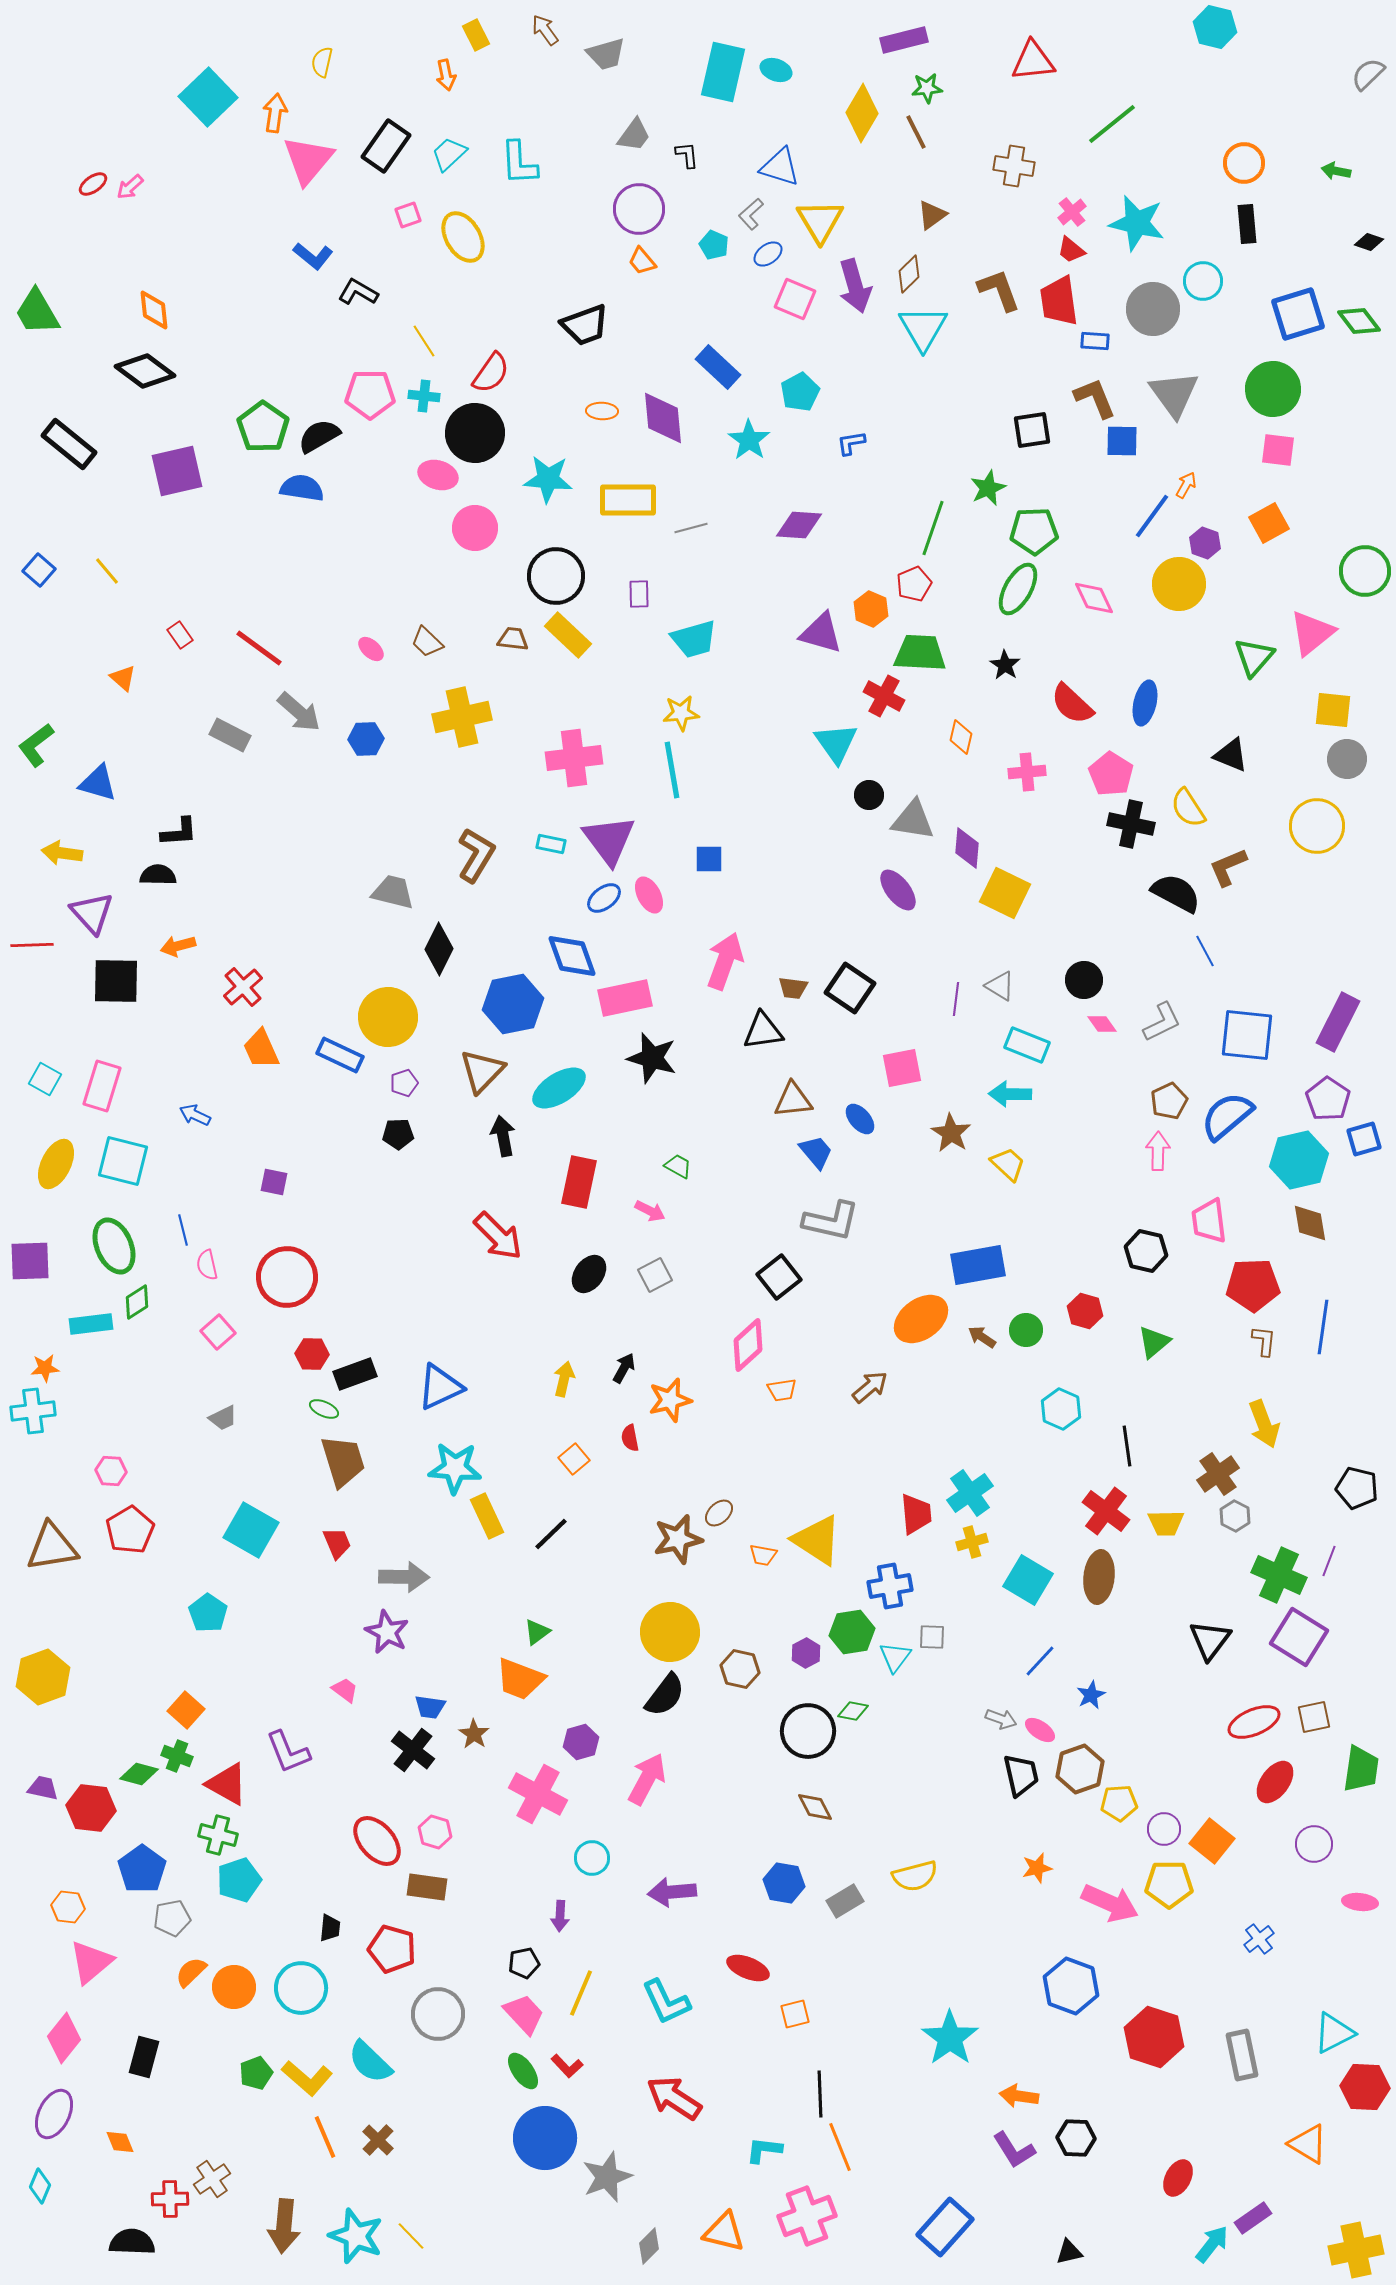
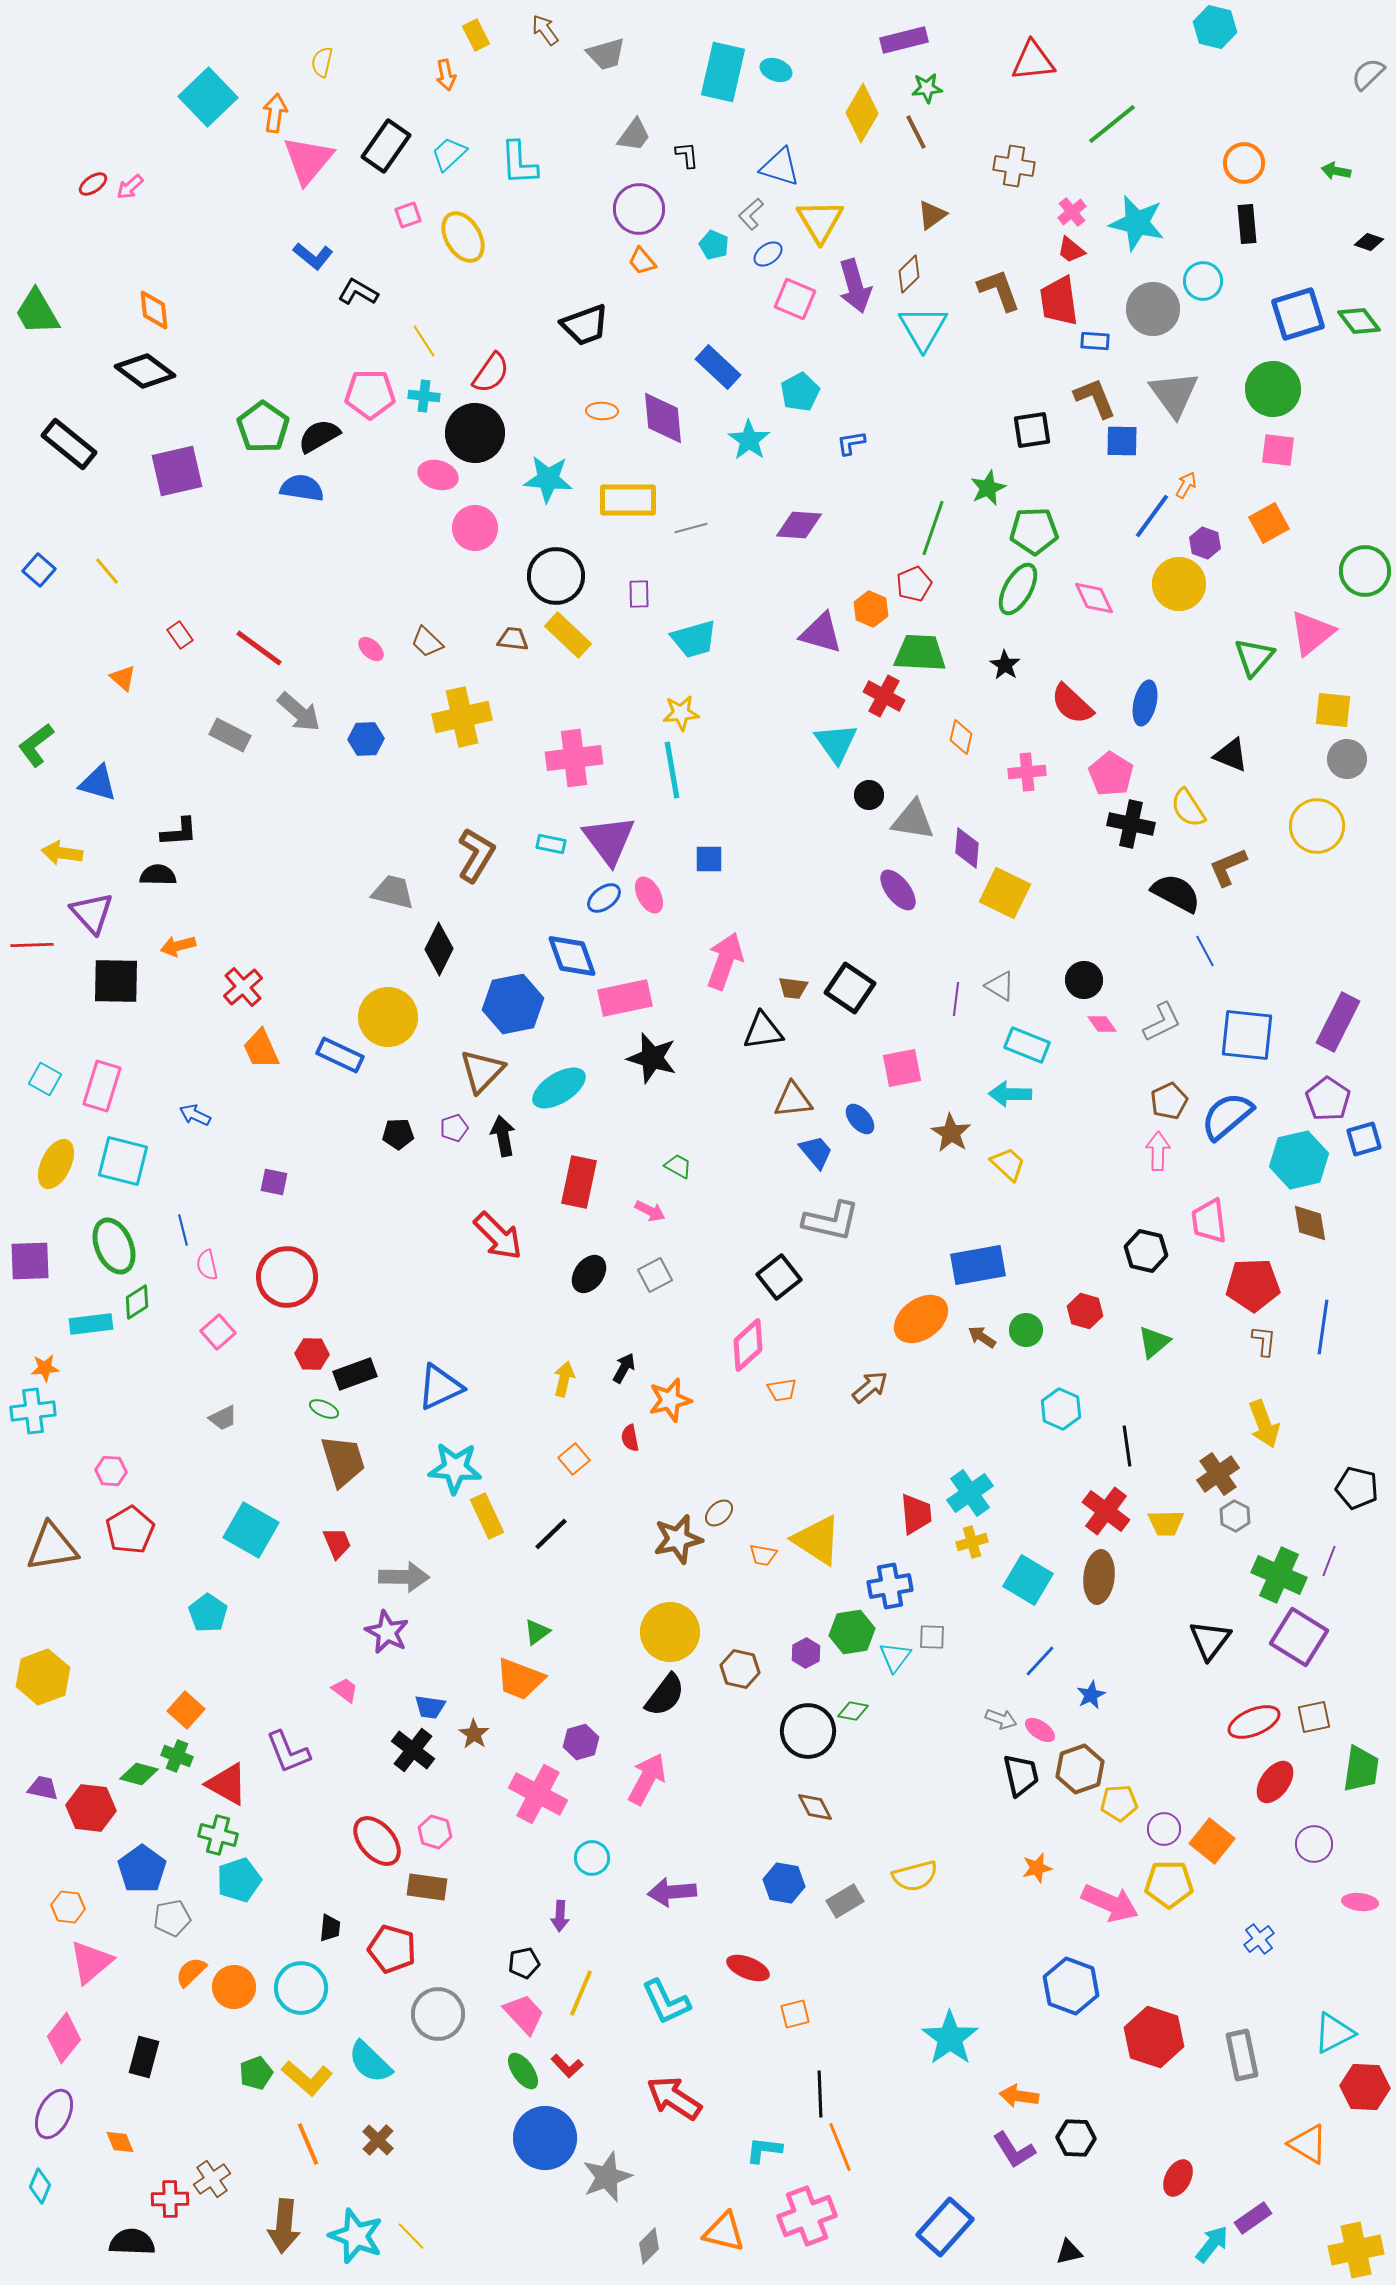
purple pentagon at (404, 1083): moved 50 px right, 45 px down
orange line at (325, 2137): moved 17 px left, 7 px down
